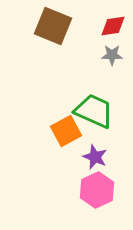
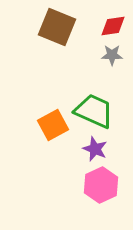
brown square: moved 4 px right, 1 px down
orange square: moved 13 px left, 6 px up
purple star: moved 8 px up
pink hexagon: moved 4 px right, 5 px up
